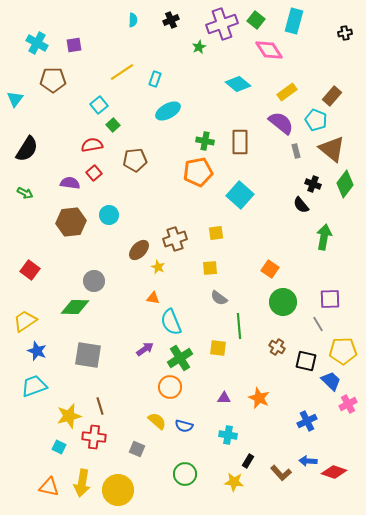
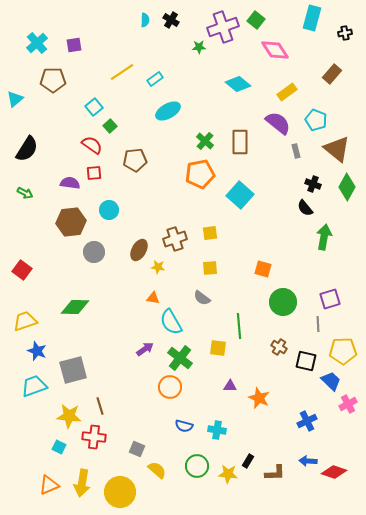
cyan semicircle at (133, 20): moved 12 px right
black cross at (171, 20): rotated 35 degrees counterclockwise
cyan rectangle at (294, 21): moved 18 px right, 3 px up
purple cross at (222, 24): moved 1 px right, 3 px down
cyan cross at (37, 43): rotated 20 degrees clockwise
green star at (199, 47): rotated 24 degrees clockwise
pink diamond at (269, 50): moved 6 px right
cyan rectangle at (155, 79): rotated 35 degrees clockwise
brown rectangle at (332, 96): moved 22 px up
cyan triangle at (15, 99): rotated 12 degrees clockwise
cyan square at (99, 105): moved 5 px left, 2 px down
purple semicircle at (281, 123): moved 3 px left
green square at (113, 125): moved 3 px left, 1 px down
green cross at (205, 141): rotated 30 degrees clockwise
red semicircle at (92, 145): rotated 45 degrees clockwise
brown triangle at (332, 149): moved 5 px right
orange pentagon at (198, 172): moved 2 px right, 2 px down
red square at (94, 173): rotated 35 degrees clockwise
green diamond at (345, 184): moved 2 px right, 3 px down; rotated 8 degrees counterclockwise
black semicircle at (301, 205): moved 4 px right, 3 px down
cyan circle at (109, 215): moved 5 px up
yellow square at (216, 233): moved 6 px left
brown ellipse at (139, 250): rotated 15 degrees counterclockwise
yellow star at (158, 267): rotated 16 degrees counterclockwise
orange square at (270, 269): moved 7 px left; rotated 18 degrees counterclockwise
red square at (30, 270): moved 8 px left
gray circle at (94, 281): moved 29 px up
gray semicircle at (219, 298): moved 17 px left
purple square at (330, 299): rotated 15 degrees counterclockwise
yellow trapezoid at (25, 321): rotated 15 degrees clockwise
cyan semicircle at (171, 322): rotated 8 degrees counterclockwise
gray line at (318, 324): rotated 28 degrees clockwise
brown cross at (277, 347): moved 2 px right
gray square at (88, 355): moved 15 px left, 15 px down; rotated 24 degrees counterclockwise
green cross at (180, 358): rotated 20 degrees counterclockwise
purple triangle at (224, 398): moved 6 px right, 12 px up
yellow star at (69, 416): rotated 20 degrees clockwise
yellow semicircle at (157, 421): moved 49 px down
cyan cross at (228, 435): moved 11 px left, 5 px up
brown L-shape at (281, 473): moved 6 px left; rotated 50 degrees counterclockwise
green circle at (185, 474): moved 12 px right, 8 px up
yellow star at (234, 482): moved 6 px left, 8 px up
orange triangle at (49, 487): moved 2 px up; rotated 35 degrees counterclockwise
yellow circle at (118, 490): moved 2 px right, 2 px down
